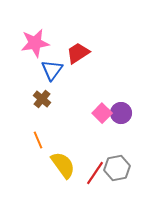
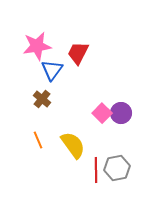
pink star: moved 2 px right, 3 px down
red trapezoid: rotated 30 degrees counterclockwise
yellow semicircle: moved 10 px right, 20 px up
red line: moved 1 px right, 3 px up; rotated 35 degrees counterclockwise
